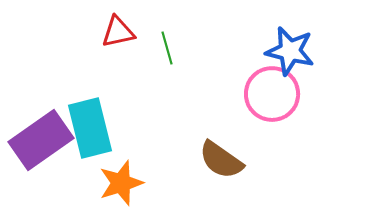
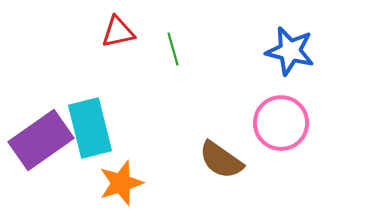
green line: moved 6 px right, 1 px down
pink circle: moved 9 px right, 29 px down
